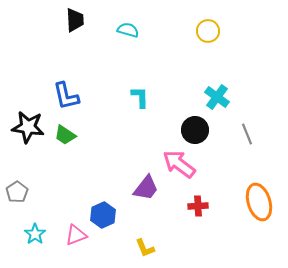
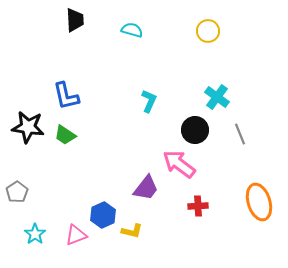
cyan semicircle: moved 4 px right
cyan L-shape: moved 9 px right, 4 px down; rotated 25 degrees clockwise
gray line: moved 7 px left
yellow L-shape: moved 13 px left, 17 px up; rotated 55 degrees counterclockwise
